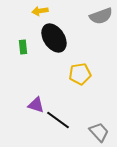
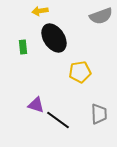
yellow pentagon: moved 2 px up
gray trapezoid: moved 18 px up; rotated 40 degrees clockwise
